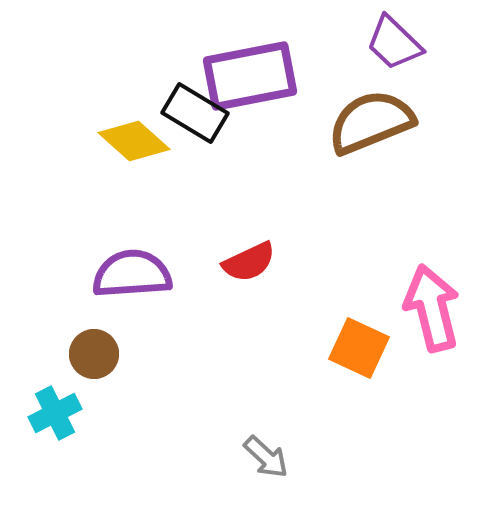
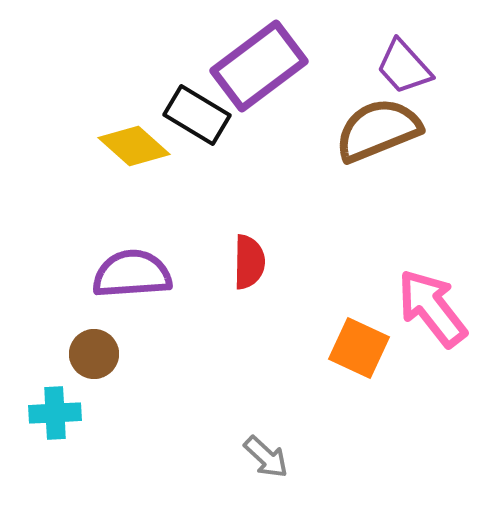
purple trapezoid: moved 10 px right, 24 px down; rotated 4 degrees clockwise
purple rectangle: moved 9 px right, 10 px up; rotated 26 degrees counterclockwise
black rectangle: moved 2 px right, 2 px down
brown semicircle: moved 7 px right, 8 px down
yellow diamond: moved 5 px down
red semicircle: rotated 64 degrees counterclockwise
pink arrow: rotated 24 degrees counterclockwise
cyan cross: rotated 24 degrees clockwise
